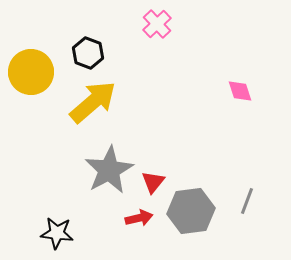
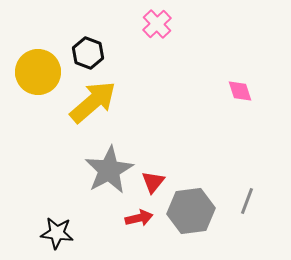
yellow circle: moved 7 px right
